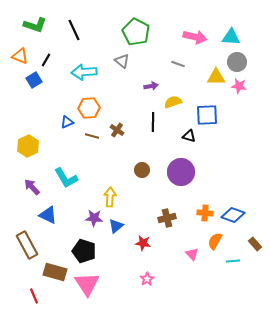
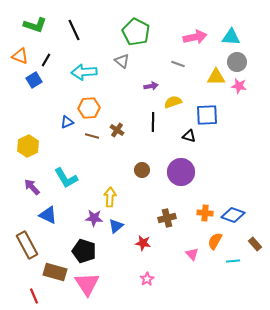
pink arrow at (195, 37): rotated 25 degrees counterclockwise
